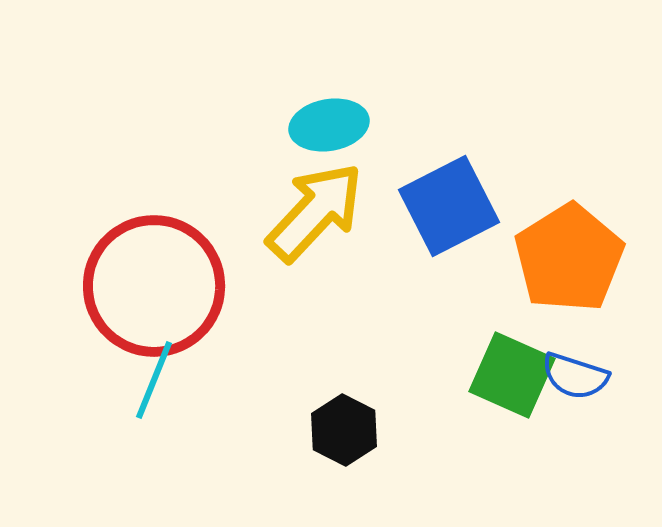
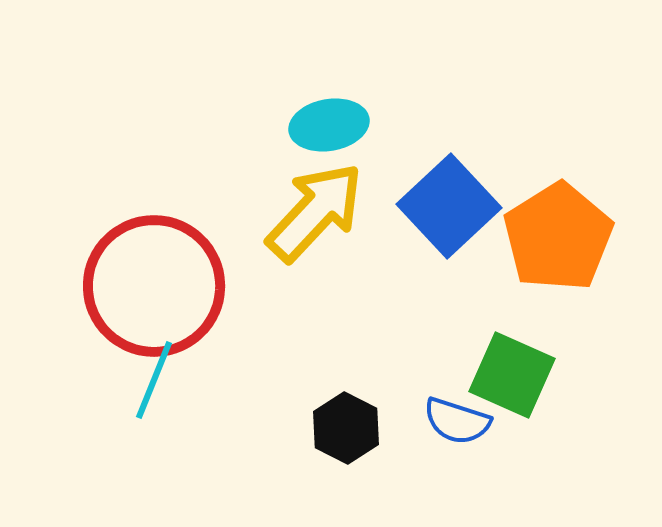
blue square: rotated 16 degrees counterclockwise
orange pentagon: moved 11 px left, 21 px up
blue semicircle: moved 118 px left, 45 px down
black hexagon: moved 2 px right, 2 px up
